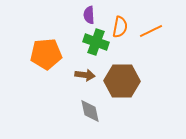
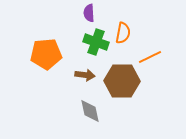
purple semicircle: moved 2 px up
orange semicircle: moved 3 px right, 6 px down
orange line: moved 1 px left, 26 px down
